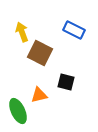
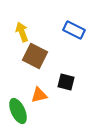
brown square: moved 5 px left, 3 px down
